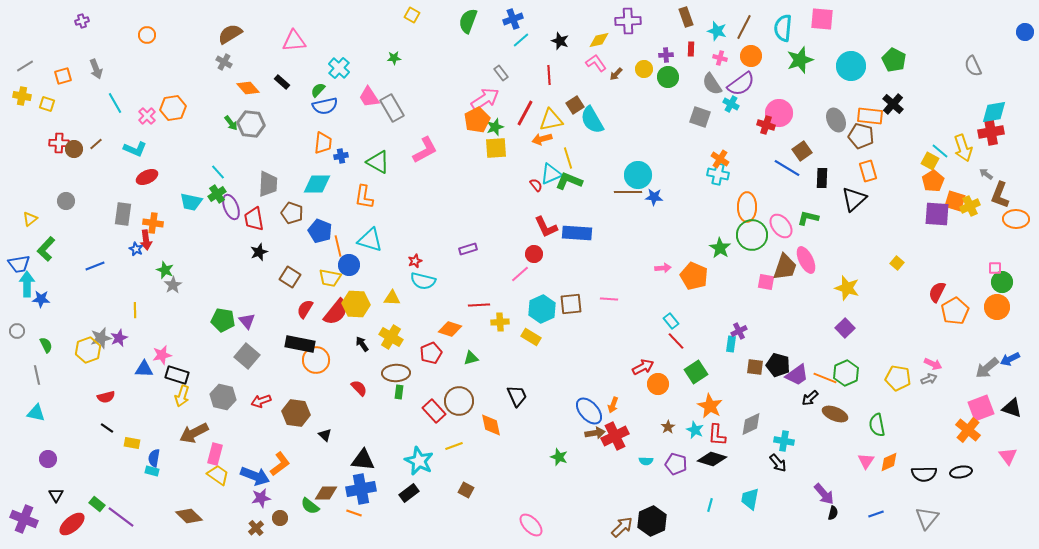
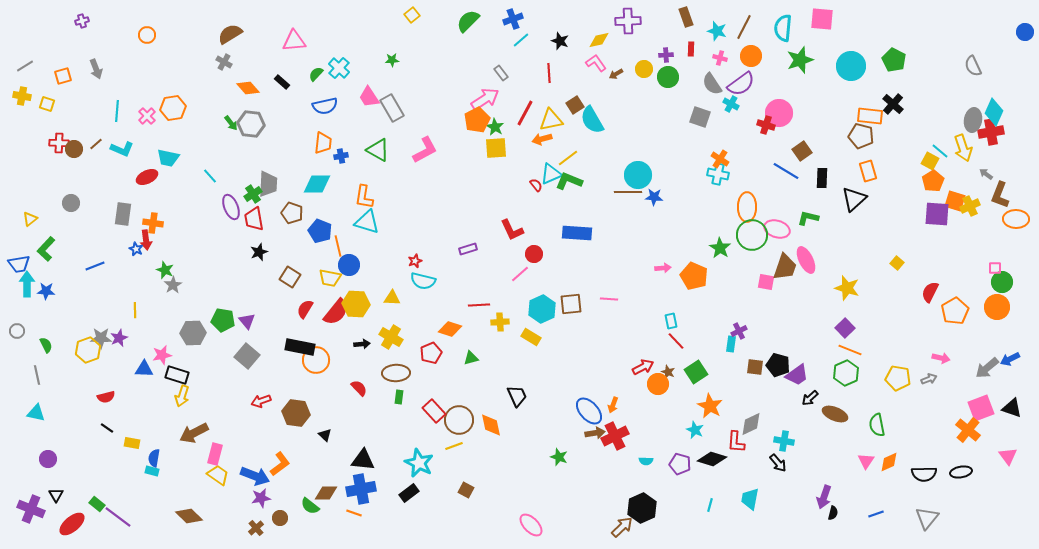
yellow square at (412, 15): rotated 21 degrees clockwise
green semicircle at (468, 21): rotated 25 degrees clockwise
green star at (394, 58): moved 2 px left, 2 px down
brown arrow at (616, 74): rotated 16 degrees clockwise
red line at (549, 75): moved 2 px up
green semicircle at (318, 90): moved 2 px left, 16 px up
cyan line at (115, 103): moved 2 px right, 8 px down; rotated 35 degrees clockwise
cyan diamond at (994, 112): rotated 56 degrees counterclockwise
gray ellipse at (836, 120): moved 137 px right; rotated 35 degrees clockwise
green star at (495, 127): rotated 24 degrees counterclockwise
cyan L-shape at (135, 149): moved 13 px left
yellow line at (568, 158): rotated 70 degrees clockwise
green triangle at (378, 162): moved 12 px up
blue line at (787, 168): moved 1 px left, 3 px down
cyan line at (218, 172): moved 8 px left, 4 px down
green cross at (217, 194): moved 36 px right
gray circle at (66, 201): moved 5 px right, 2 px down
cyan trapezoid at (191, 202): moved 23 px left, 44 px up
pink ellipse at (781, 226): moved 4 px left, 3 px down; rotated 35 degrees counterclockwise
red L-shape at (546, 227): moved 34 px left, 3 px down
cyan triangle at (370, 240): moved 3 px left, 18 px up
red semicircle at (937, 292): moved 7 px left
blue star at (41, 299): moved 5 px right, 8 px up
cyan rectangle at (671, 321): rotated 28 degrees clockwise
gray star at (101, 338): rotated 15 degrees clockwise
black rectangle at (300, 344): moved 3 px down
black arrow at (362, 344): rotated 119 degrees clockwise
pink arrow at (933, 364): moved 8 px right, 6 px up; rotated 12 degrees counterclockwise
orange line at (825, 378): moved 25 px right, 28 px up
green rectangle at (399, 392): moved 5 px down
gray hexagon at (223, 397): moved 30 px left, 64 px up; rotated 15 degrees counterclockwise
brown circle at (459, 401): moved 19 px down
brown star at (668, 427): moved 55 px up; rotated 16 degrees counterclockwise
red L-shape at (717, 435): moved 19 px right, 7 px down
cyan star at (419, 461): moved 2 px down
purple pentagon at (676, 464): moved 4 px right
purple arrow at (824, 494): moved 3 px down; rotated 60 degrees clockwise
purple line at (121, 517): moved 3 px left
purple cross at (24, 519): moved 7 px right, 10 px up
black hexagon at (652, 521): moved 10 px left, 13 px up
